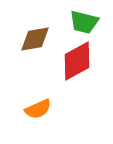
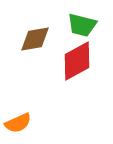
green trapezoid: moved 2 px left, 3 px down
orange semicircle: moved 20 px left, 14 px down
